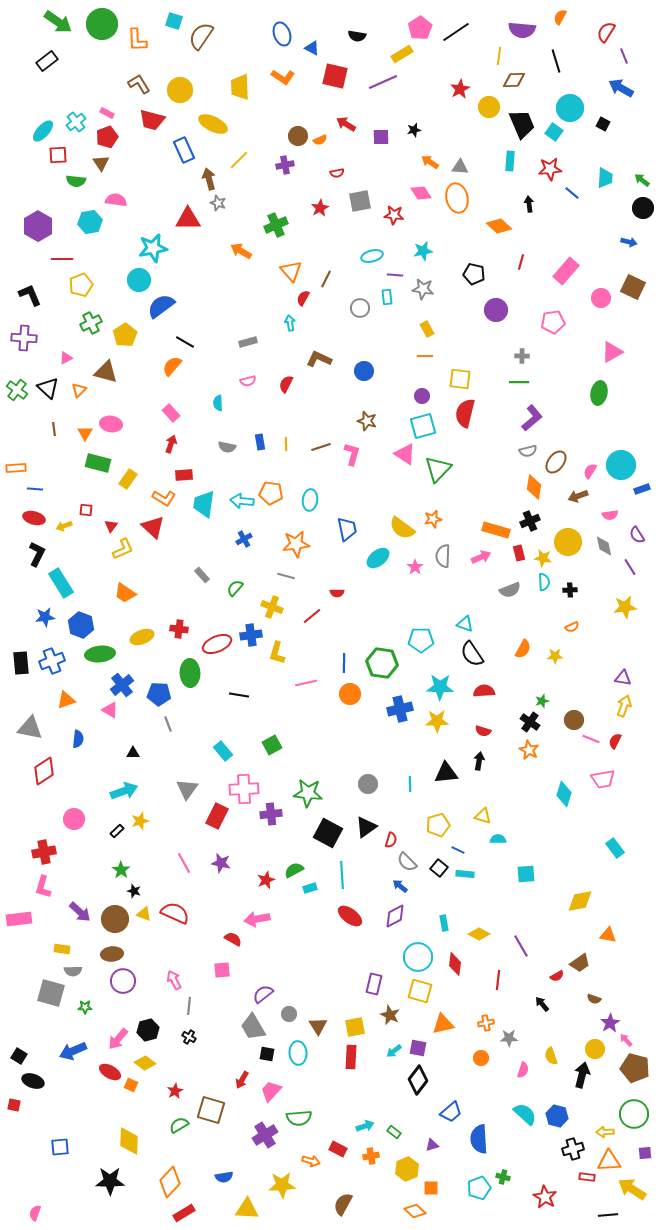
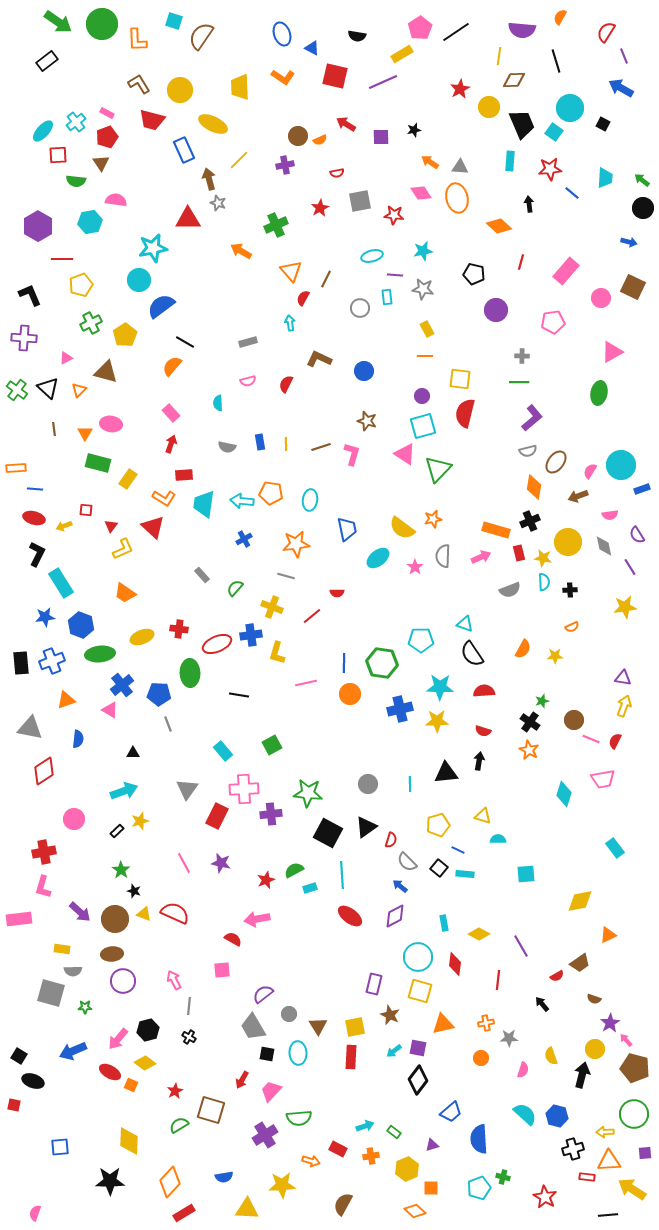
orange triangle at (608, 935): rotated 36 degrees counterclockwise
